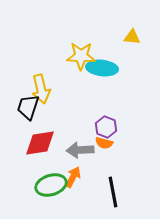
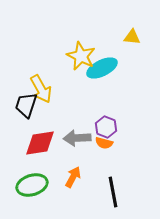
yellow star: rotated 24 degrees clockwise
cyan ellipse: rotated 32 degrees counterclockwise
yellow arrow: rotated 16 degrees counterclockwise
black trapezoid: moved 2 px left, 2 px up
gray arrow: moved 3 px left, 12 px up
green ellipse: moved 19 px left
